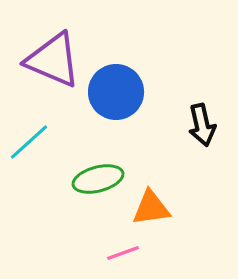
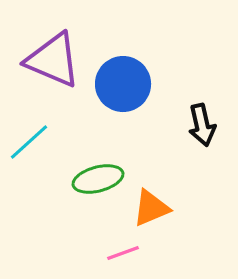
blue circle: moved 7 px right, 8 px up
orange triangle: rotated 15 degrees counterclockwise
